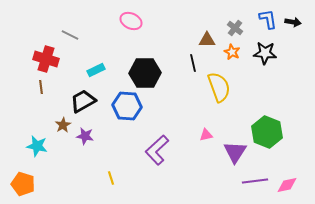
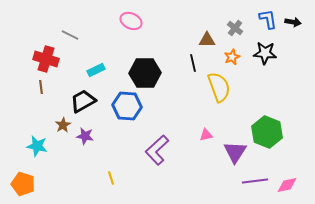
orange star: moved 5 px down; rotated 21 degrees clockwise
